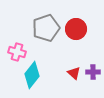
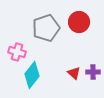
red circle: moved 3 px right, 7 px up
